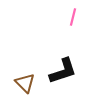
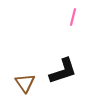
brown triangle: rotated 10 degrees clockwise
